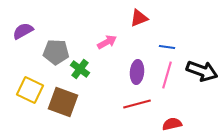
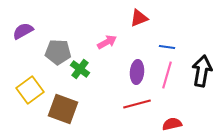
gray pentagon: moved 2 px right
black arrow: rotated 100 degrees counterclockwise
yellow square: rotated 28 degrees clockwise
brown square: moved 7 px down
